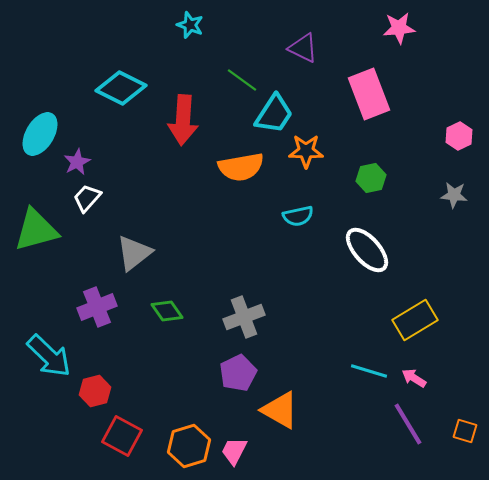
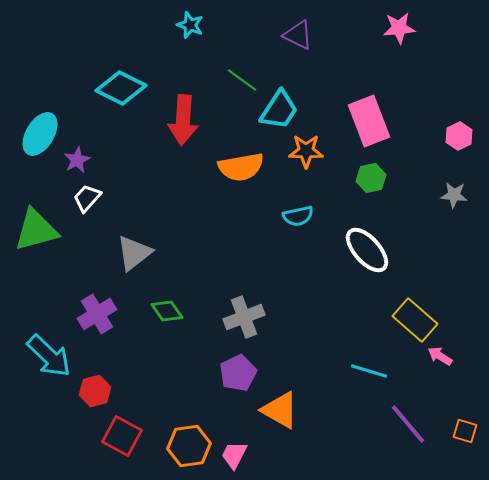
purple triangle: moved 5 px left, 13 px up
pink rectangle: moved 27 px down
cyan trapezoid: moved 5 px right, 4 px up
purple star: moved 2 px up
purple cross: moved 7 px down; rotated 9 degrees counterclockwise
yellow rectangle: rotated 72 degrees clockwise
pink arrow: moved 26 px right, 22 px up
purple line: rotated 9 degrees counterclockwise
orange hexagon: rotated 9 degrees clockwise
pink trapezoid: moved 4 px down
